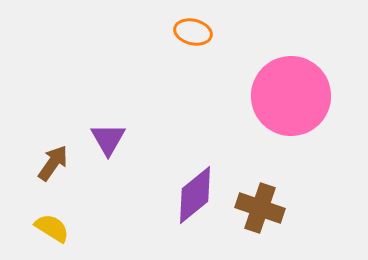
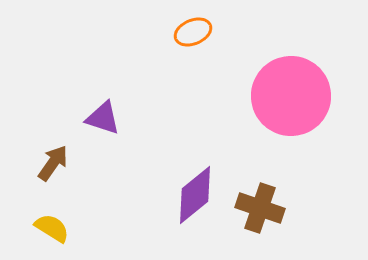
orange ellipse: rotated 36 degrees counterclockwise
purple triangle: moved 5 px left, 21 px up; rotated 42 degrees counterclockwise
